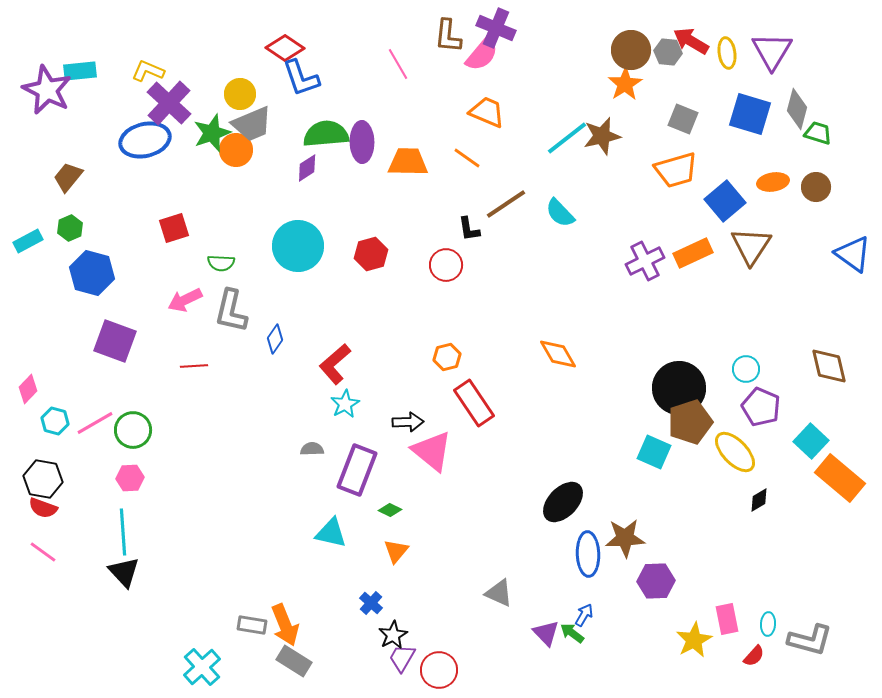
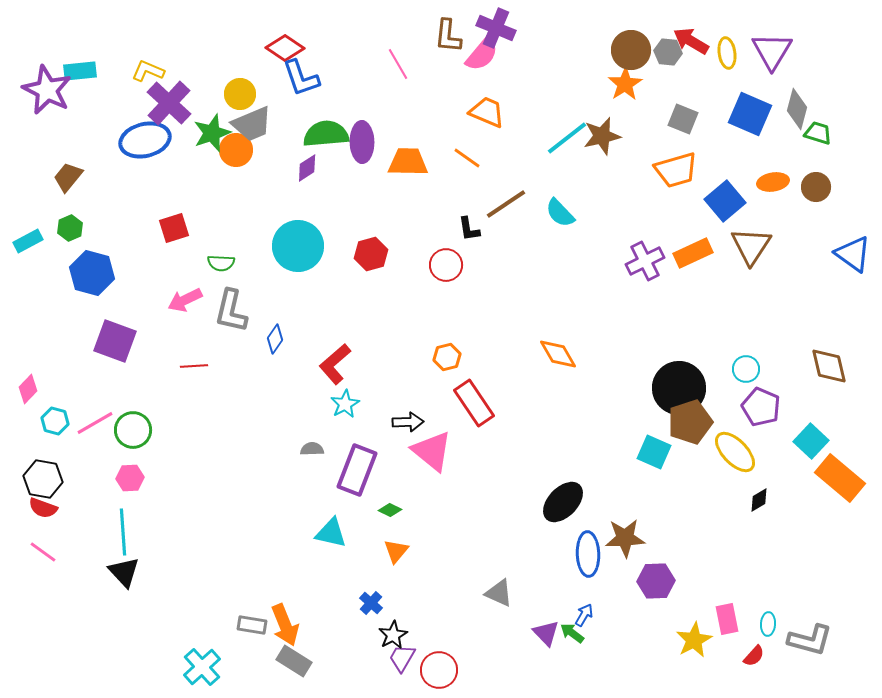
blue square at (750, 114): rotated 6 degrees clockwise
